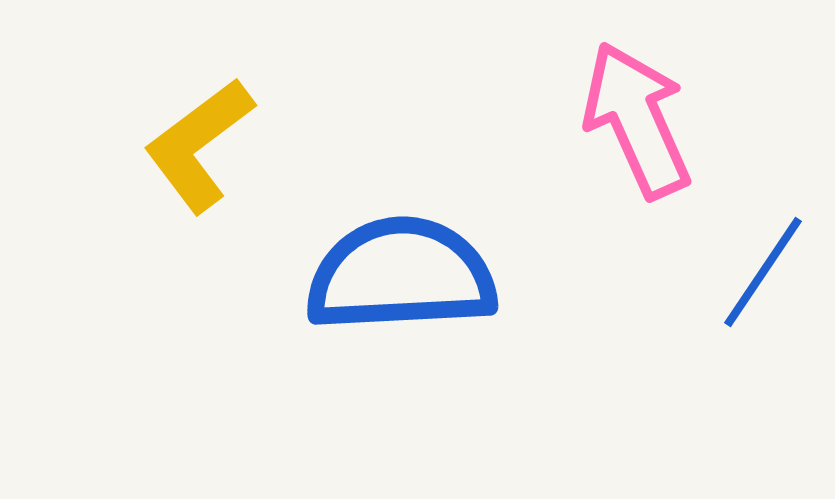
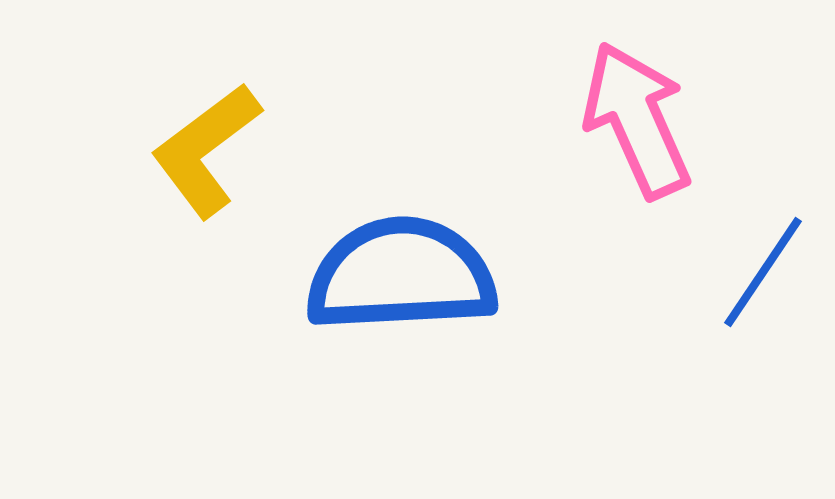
yellow L-shape: moved 7 px right, 5 px down
